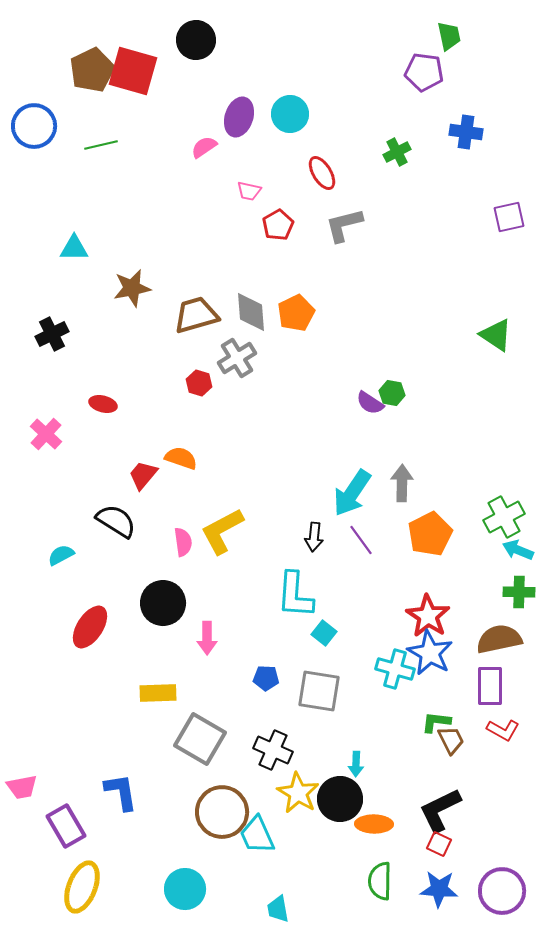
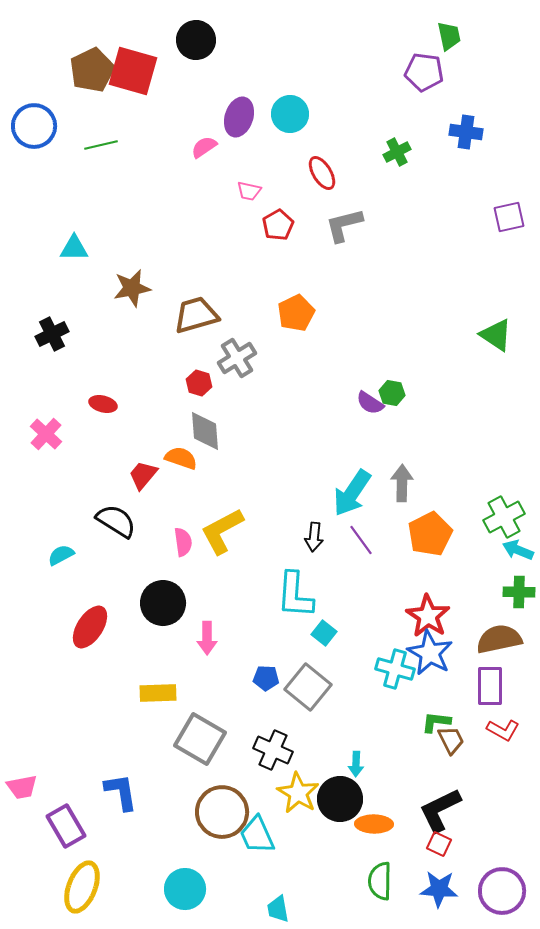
gray diamond at (251, 312): moved 46 px left, 119 px down
gray square at (319, 691): moved 11 px left, 4 px up; rotated 30 degrees clockwise
